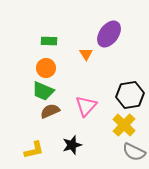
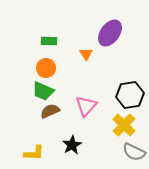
purple ellipse: moved 1 px right, 1 px up
black star: rotated 12 degrees counterclockwise
yellow L-shape: moved 3 px down; rotated 15 degrees clockwise
